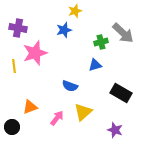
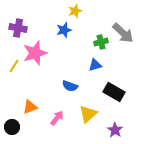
yellow line: rotated 40 degrees clockwise
black rectangle: moved 7 px left, 1 px up
yellow triangle: moved 5 px right, 2 px down
purple star: rotated 14 degrees clockwise
